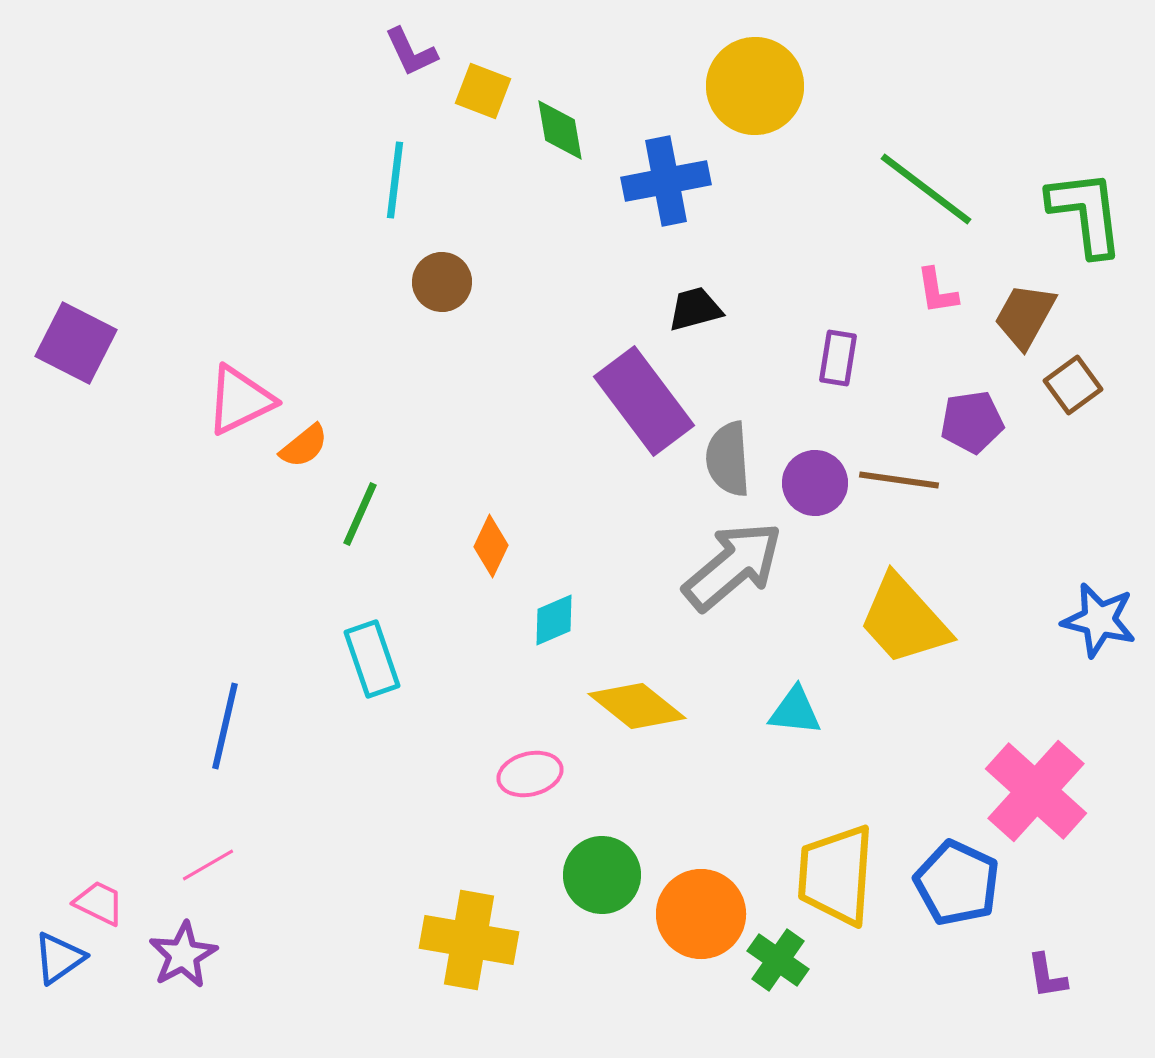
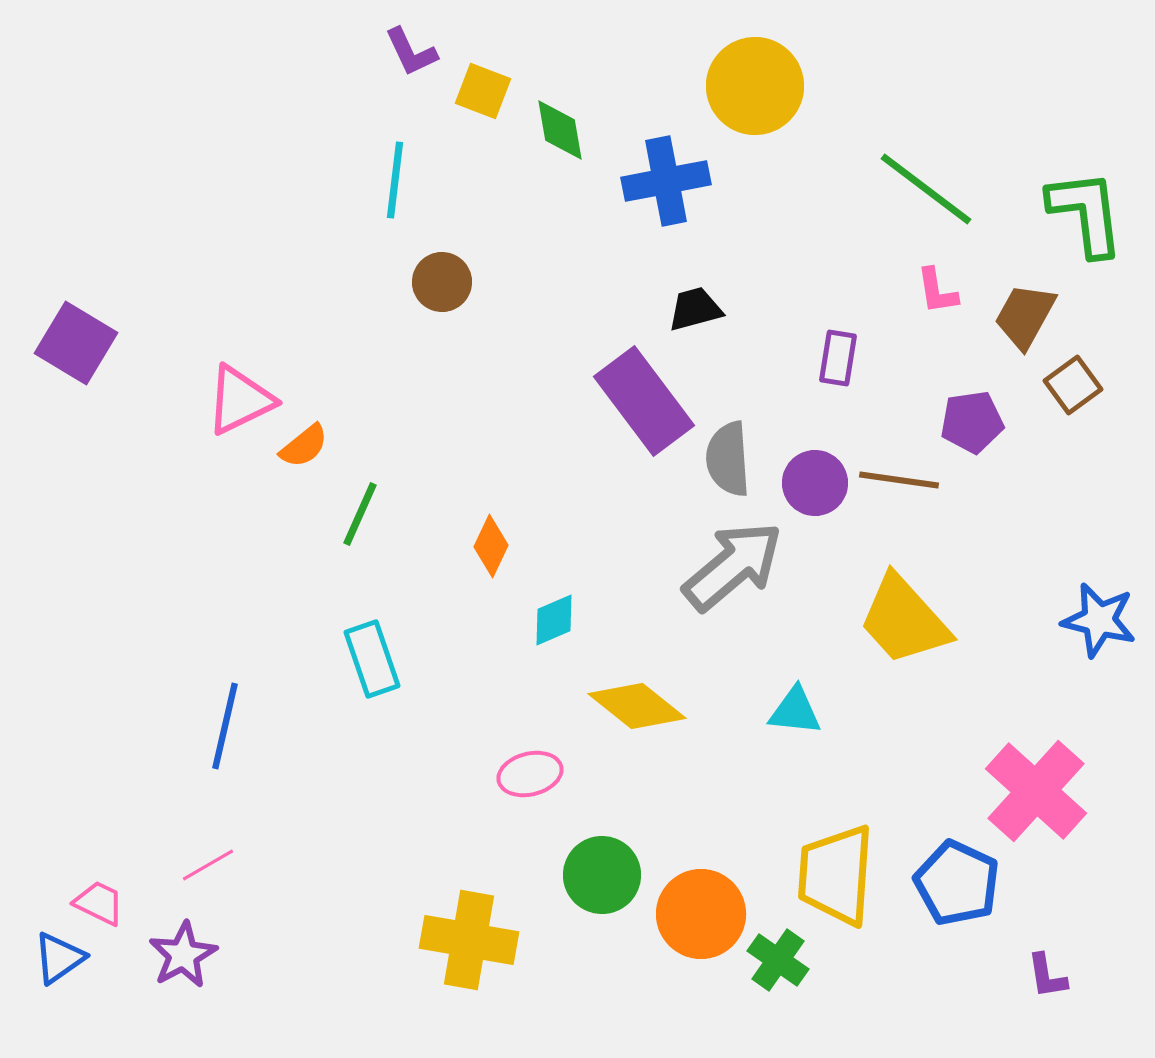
purple square at (76, 343): rotated 4 degrees clockwise
